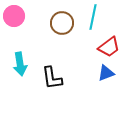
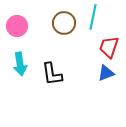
pink circle: moved 3 px right, 10 px down
brown circle: moved 2 px right
red trapezoid: rotated 145 degrees clockwise
black L-shape: moved 4 px up
